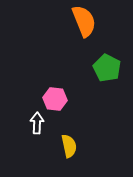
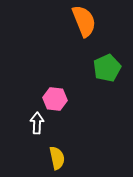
green pentagon: rotated 20 degrees clockwise
yellow semicircle: moved 12 px left, 12 px down
